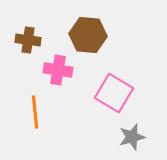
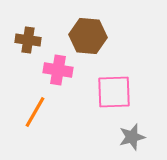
brown hexagon: moved 1 px down
pink square: moved 1 px up; rotated 33 degrees counterclockwise
orange line: rotated 36 degrees clockwise
